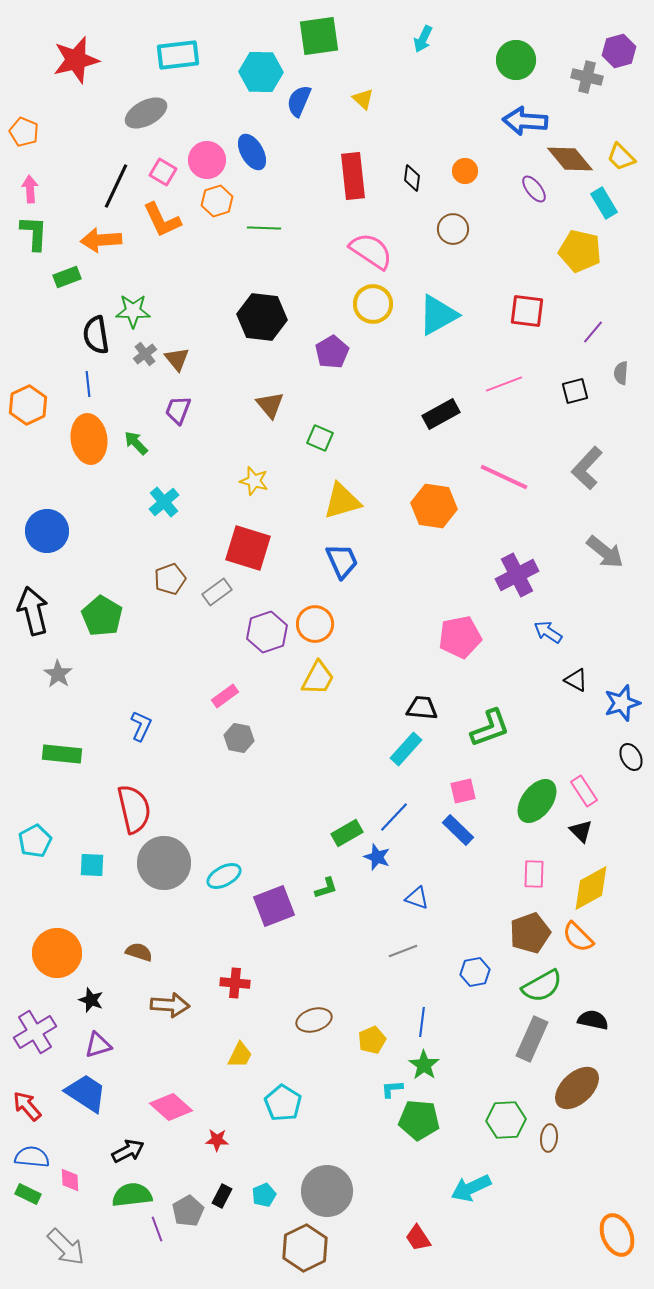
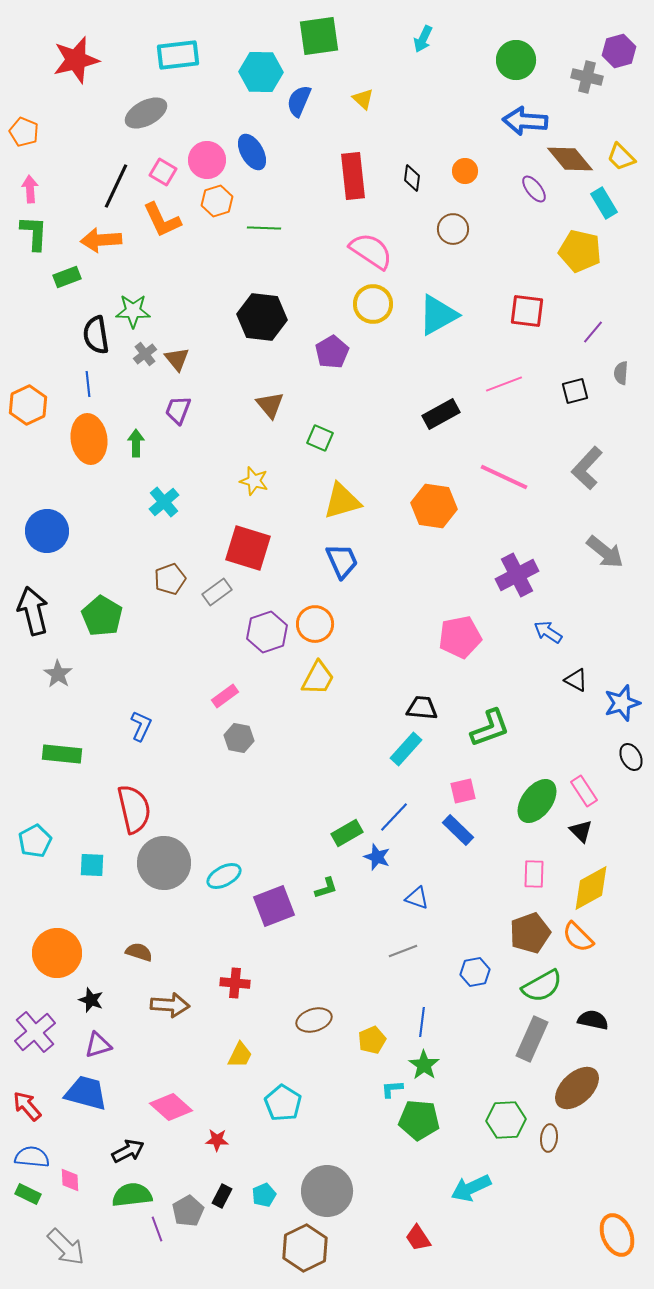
green arrow at (136, 443): rotated 44 degrees clockwise
purple cross at (35, 1032): rotated 9 degrees counterclockwise
blue trapezoid at (86, 1093): rotated 18 degrees counterclockwise
